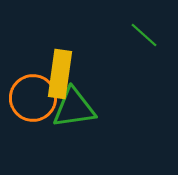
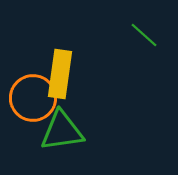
green triangle: moved 12 px left, 23 px down
